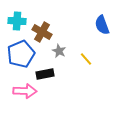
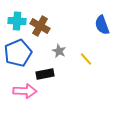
brown cross: moved 2 px left, 6 px up
blue pentagon: moved 3 px left, 1 px up
